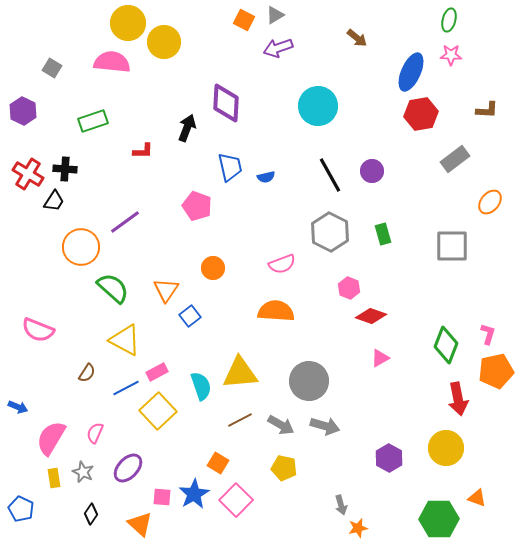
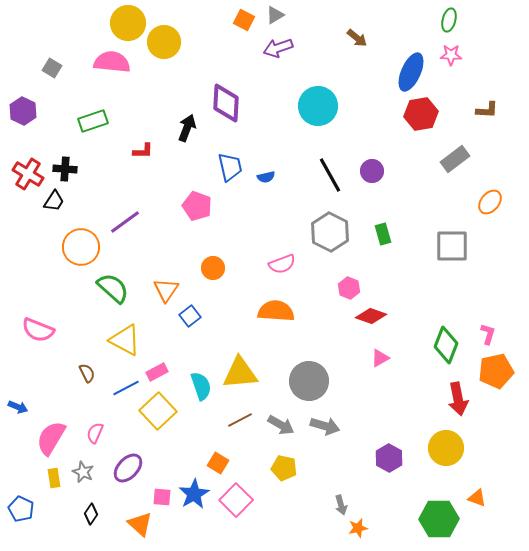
brown semicircle at (87, 373): rotated 60 degrees counterclockwise
